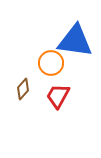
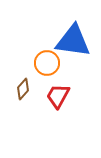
blue triangle: moved 2 px left
orange circle: moved 4 px left
